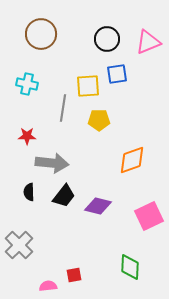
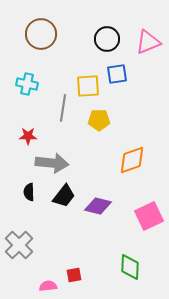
red star: moved 1 px right
